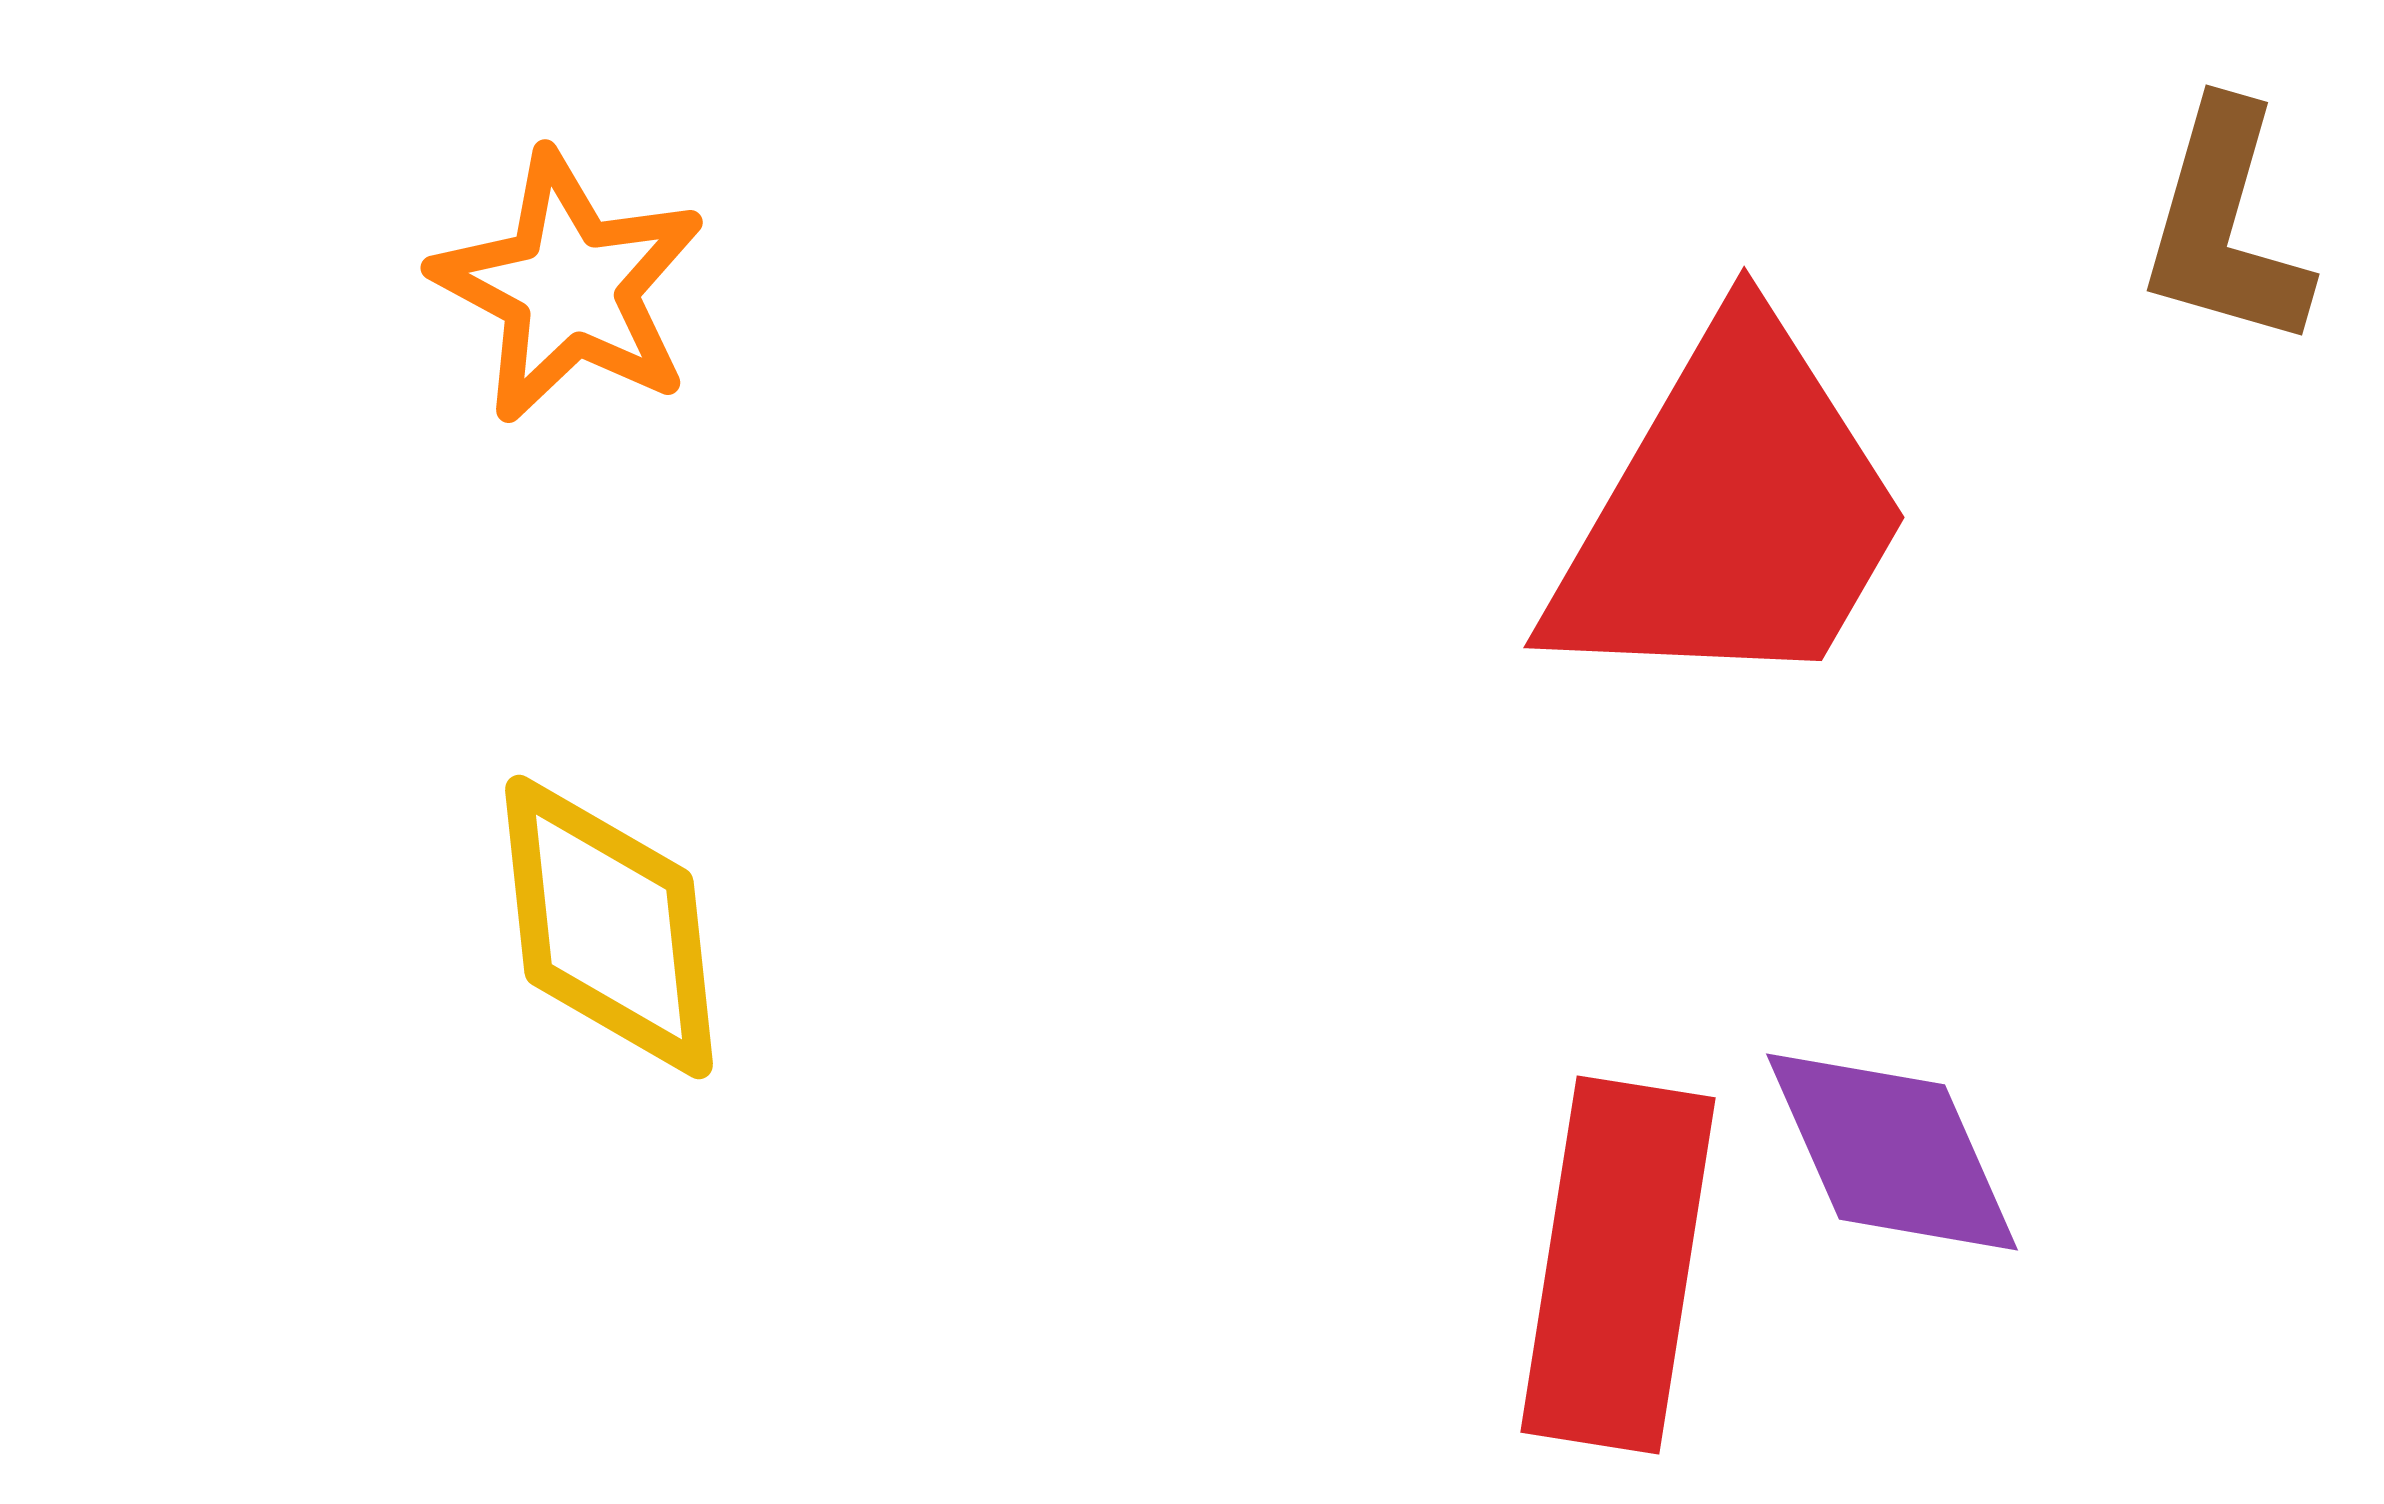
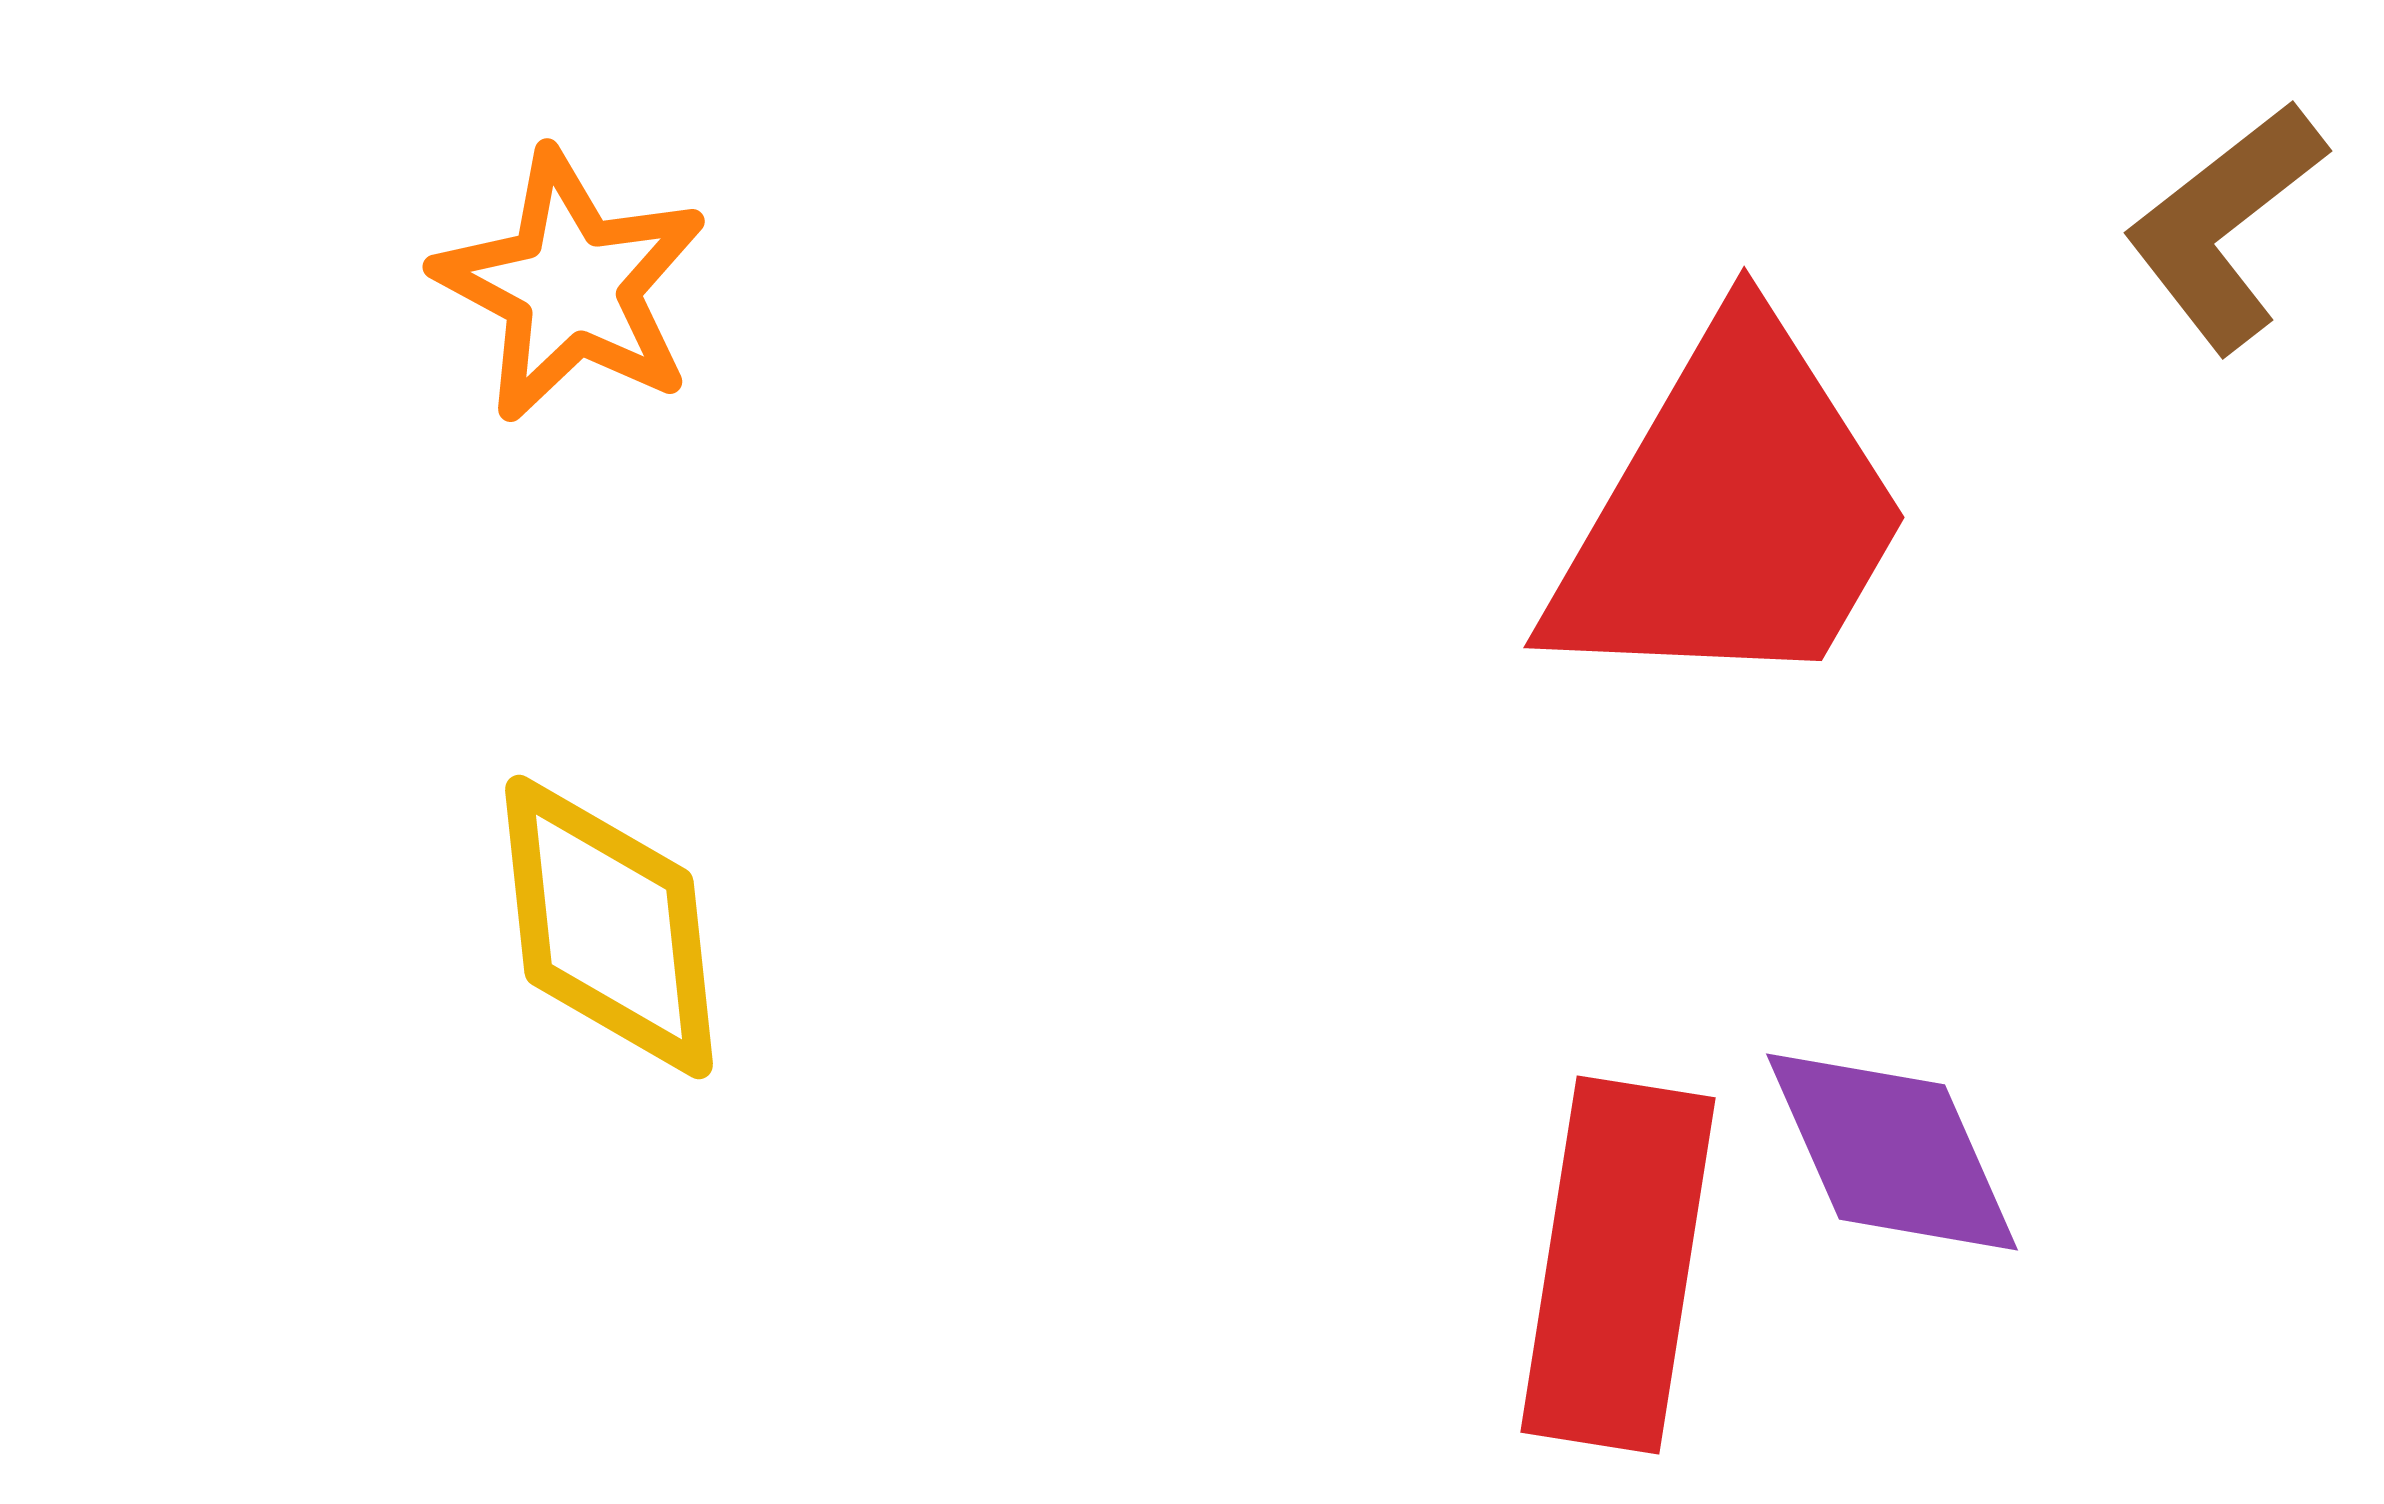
brown L-shape: rotated 36 degrees clockwise
orange star: moved 2 px right, 1 px up
